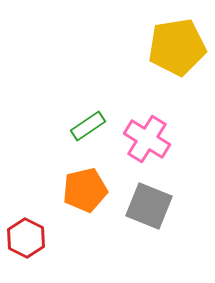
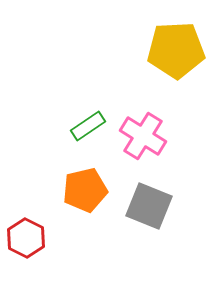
yellow pentagon: moved 1 px left, 3 px down; rotated 6 degrees clockwise
pink cross: moved 4 px left, 3 px up
